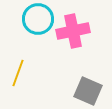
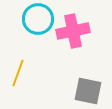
gray square: rotated 12 degrees counterclockwise
